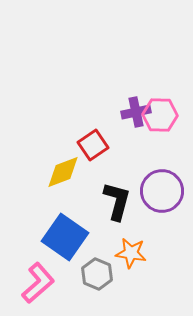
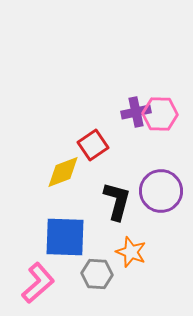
pink hexagon: moved 1 px up
purple circle: moved 1 px left
blue square: rotated 33 degrees counterclockwise
orange star: moved 1 px up; rotated 12 degrees clockwise
gray hexagon: rotated 20 degrees counterclockwise
